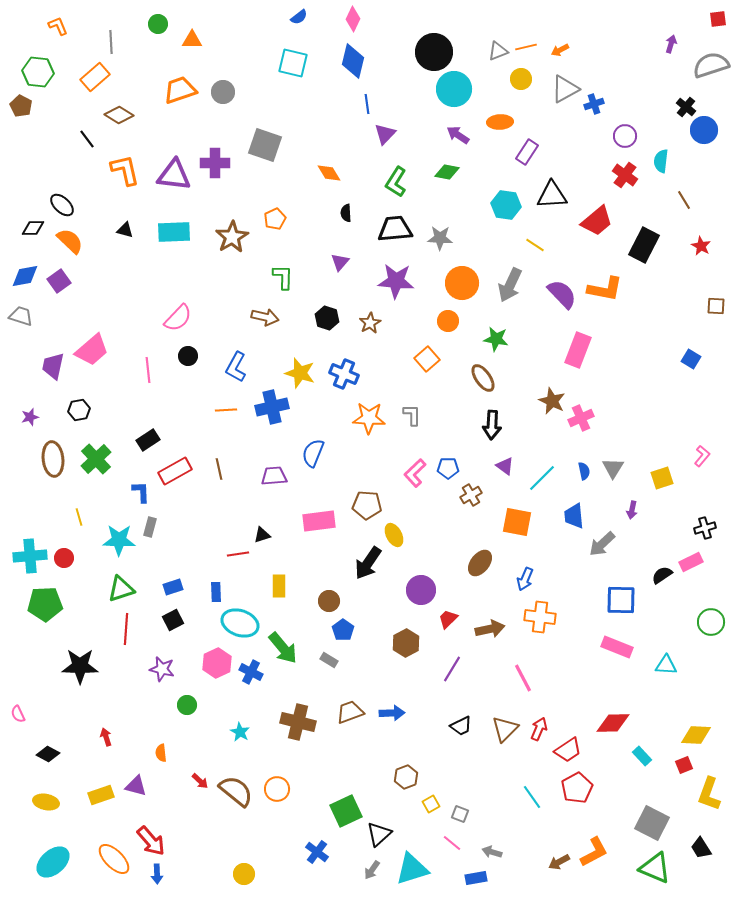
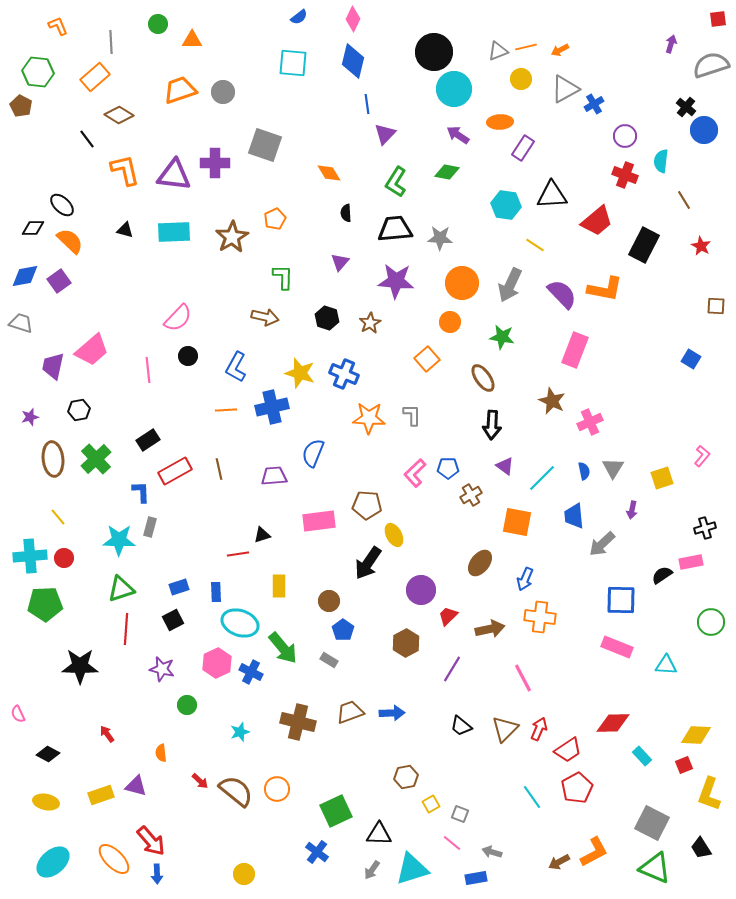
cyan square at (293, 63): rotated 8 degrees counterclockwise
blue cross at (594, 104): rotated 12 degrees counterclockwise
purple rectangle at (527, 152): moved 4 px left, 4 px up
red cross at (625, 175): rotated 15 degrees counterclockwise
gray trapezoid at (21, 316): moved 7 px down
orange circle at (448, 321): moved 2 px right, 1 px down
green star at (496, 339): moved 6 px right, 2 px up
pink rectangle at (578, 350): moved 3 px left
pink cross at (581, 418): moved 9 px right, 4 px down
yellow line at (79, 517): moved 21 px left; rotated 24 degrees counterclockwise
pink rectangle at (691, 562): rotated 15 degrees clockwise
blue rectangle at (173, 587): moved 6 px right
red trapezoid at (448, 619): moved 3 px up
black trapezoid at (461, 726): rotated 65 degrees clockwise
cyan star at (240, 732): rotated 24 degrees clockwise
red arrow at (106, 737): moved 1 px right, 3 px up; rotated 18 degrees counterclockwise
brown hexagon at (406, 777): rotated 10 degrees clockwise
green square at (346, 811): moved 10 px left
black triangle at (379, 834): rotated 44 degrees clockwise
